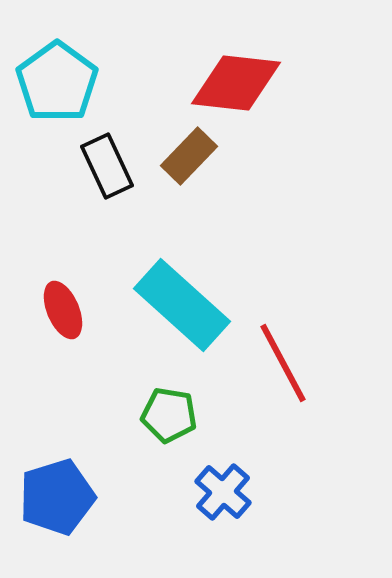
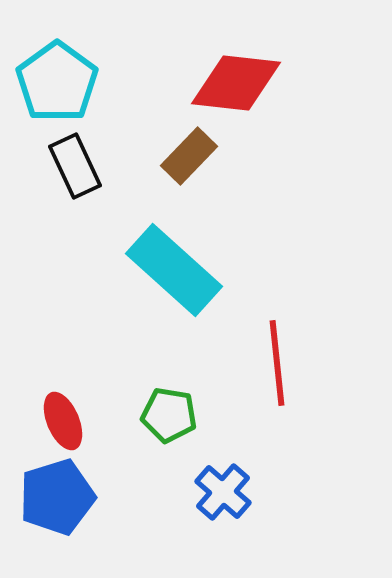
black rectangle: moved 32 px left
cyan rectangle: moved 8 px left, 35 px up
red ellipse: moved 111 px down
red line: moved 6 px left; rotated 22 degrees clockwise
